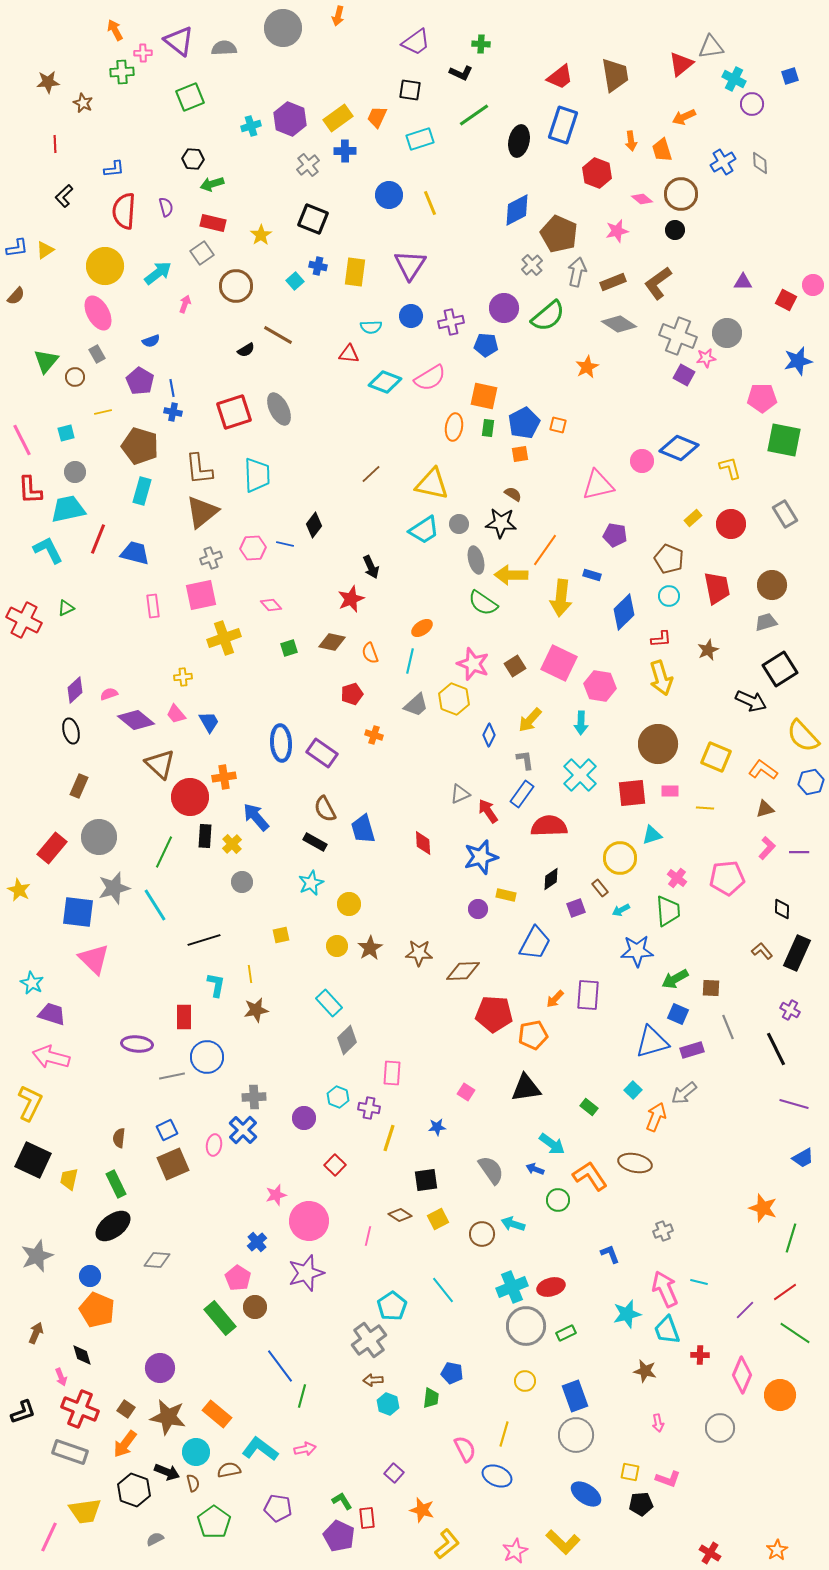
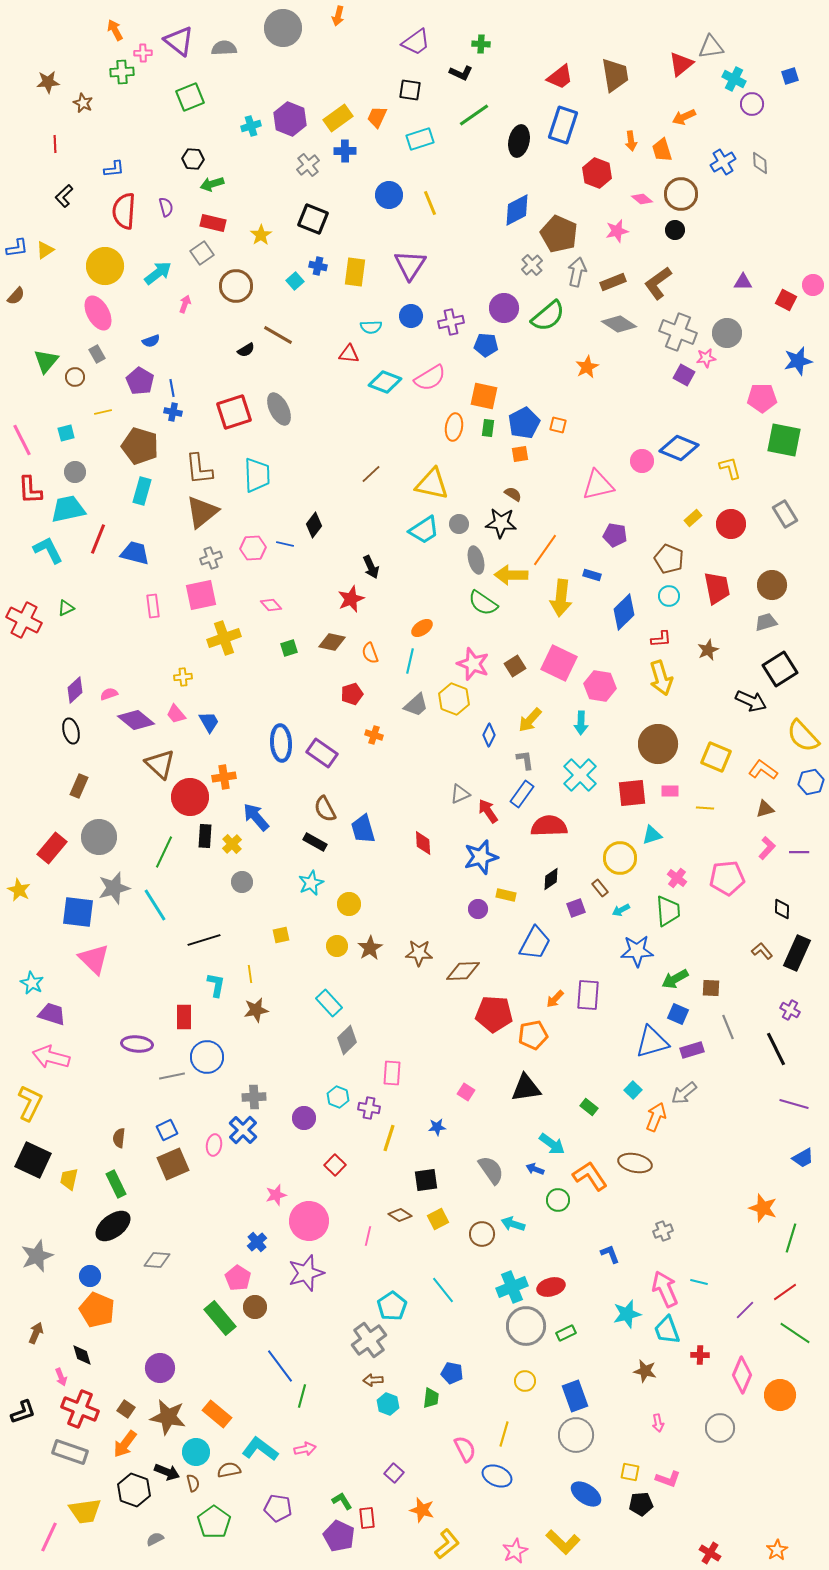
gray cross at (678, 336): moved 4 px up
